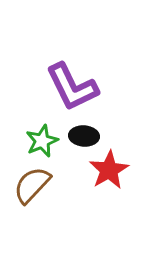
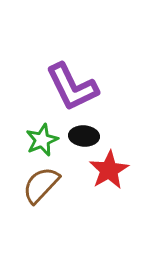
green star: moved 1 px up
brown semicircle: moved 9 px right
